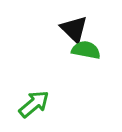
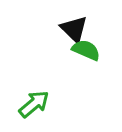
green semicircle: rotated 12 degrees clockwise
